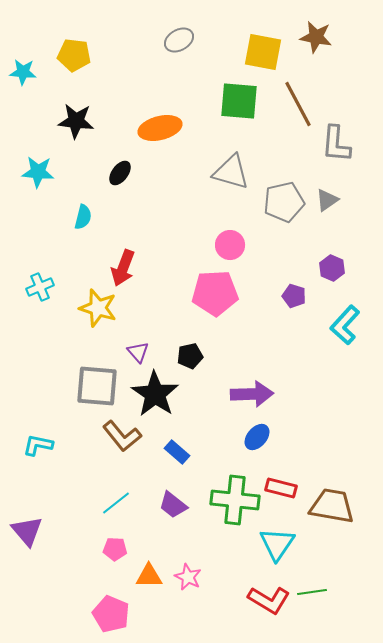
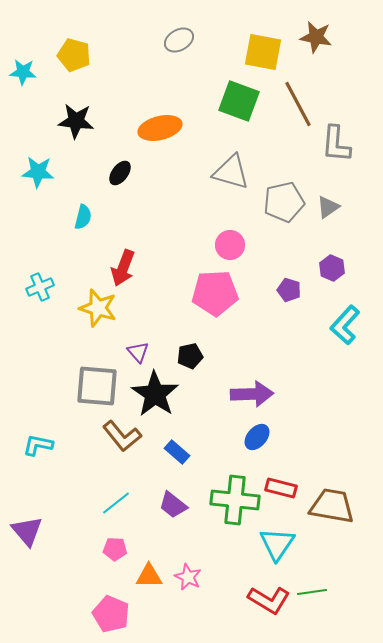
yellow pentagon at (74, 55): rotated 8 degrees clockwise
green square at (239, 101): rotated 15 degrees clockwise
gray triangle at (327, 200): moved 1 px right, 7 px down
purple pentagon at (294, 296): moved 5 px left, 6 px up
